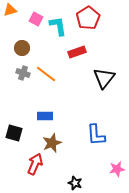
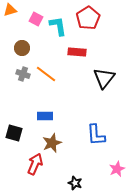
red rectangle: rotated 24 degrees clockwise
gray cross: moved 1 px down
pink star: rotated 14 degrees counterclockwise
